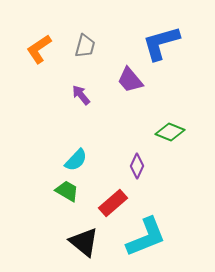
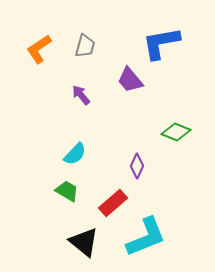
blue L-shape: rotated 6 degrees clockwise
green diamond: moved 6 px right
cyan semicircle: moved 1 px left, 6 px up
